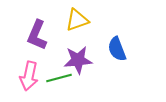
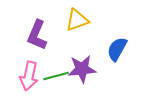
blue semicircle: rotated 50 degrees clockwise
purple star: moved 4 px right, 9 px down
green line: moved 3 px left, 2 px up
